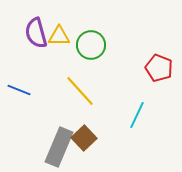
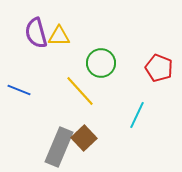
green circle: moved 10 px right, 18 px down
